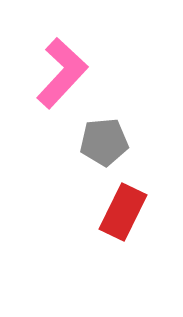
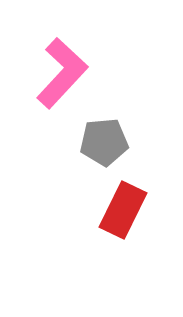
red rectangle: moved 2 px up
